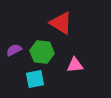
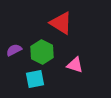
green hexagon: rotated 20 degrees clockwise
pink triangle: rotated 24 degrees clockwise
